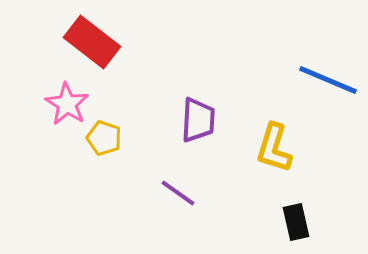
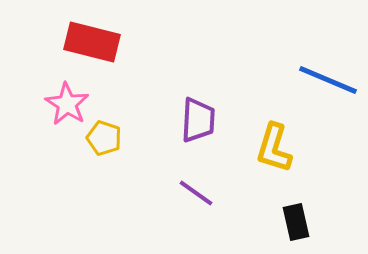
red rectangle: rotated 24 degrees counterclockwise
purple line: moved 18 px right
